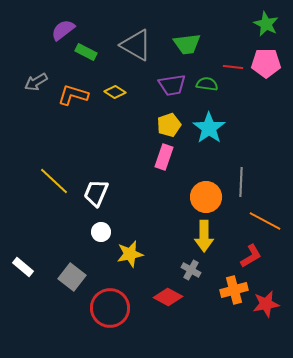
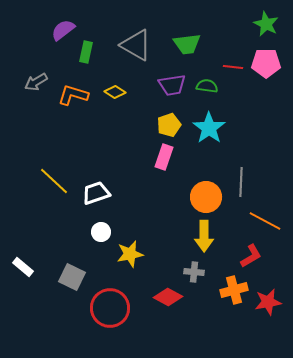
green rectangle: rotated 75 degrees clockwise
green semicircle: moved 2 px down
white trapezoid: rotated 48 degrees clockwise
gray cross: moved 3 px right, 2 px down; rotated 24 degrees counterclockwise
gray square: rotated 12 degrees counterclockwise
red star: moved 2 px right, 2 px up
